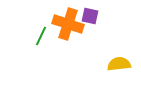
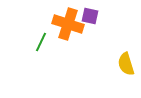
green line: moved 6 px down
yellow semicircle: moved 7 px right; rotated 100 degrees counterclockwise
